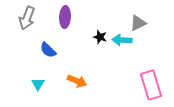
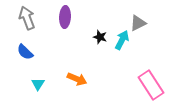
gray arrow: rotated 140 degrees clockwise
cyan arrow: rotated 114 degrees clockwise
blue semicircle: moved 23 px left, 2 px down
orange arrow: moved 2 px up
pink rectangle: rotated 16 degrees counterclockwise
